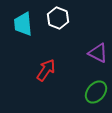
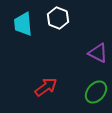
red arrow: moved 17 px down; rotated 20 degrees clockwise
